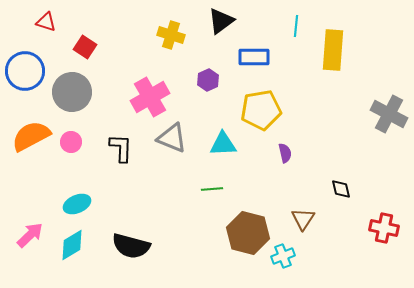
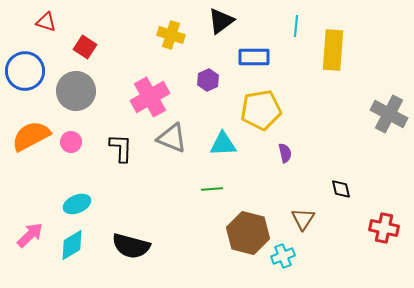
gray circle: moved 4 px right, 1 px up
